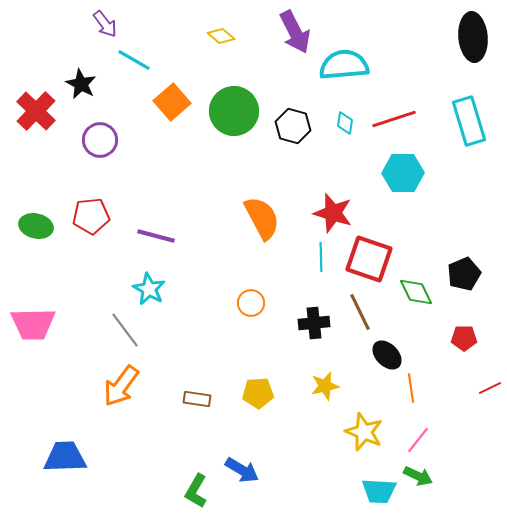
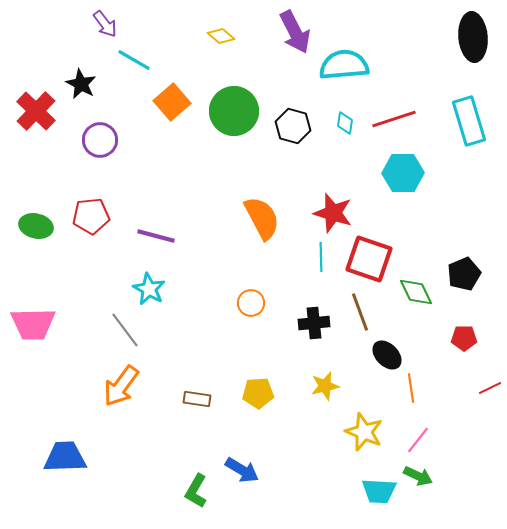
brown line at (360, 312): rotated 6 degrees clockwise
